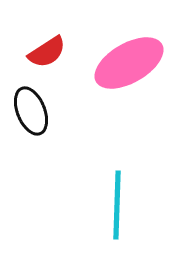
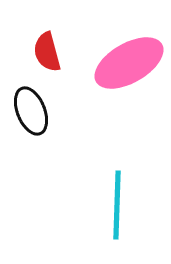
red semicircle: rotated 108 degrees clockwise
